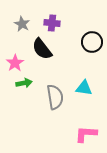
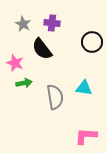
gray star: moved 1 px right
pink star: rotated 18 degrees counterclockwise
pink L-shape: moved 2 px down
